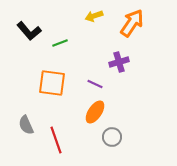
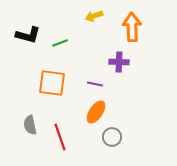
orange arrow: moved 4 px down; rotated 36 degrees counterclockwise
black L-shape: moved 1 px left, 4 px down; rotated 35 degrees counterclockwise
purple cross: rotated 18 degrees clockwise
purple line: rotated 14 degrees counterclockwise
orange ellipse: moved 1 px right
gray semicircle: moved 4 px right; rotated 12 degrees clockwise
red line: moved 4 px right, 3 px up
